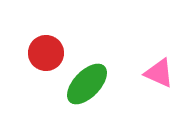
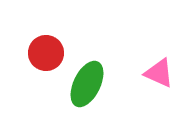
green ellipse: rotated 18 degrees counterclockwise
